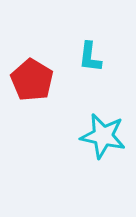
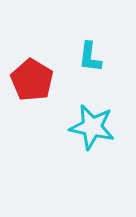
cyan star: moved 11 px left, 9 px up
